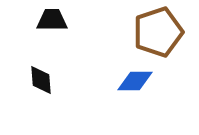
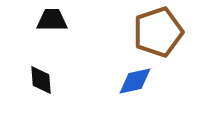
blue diamond: rotated 12 degrees counterclockwise
